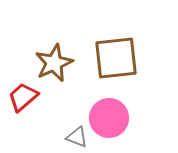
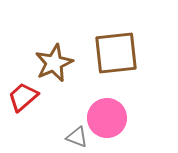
brown square: moved 5 px up
pink circle: moved 2 px left
